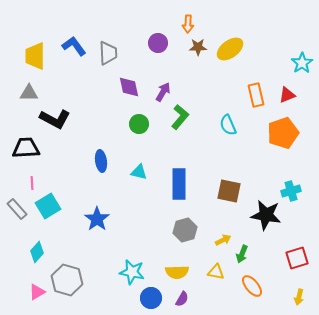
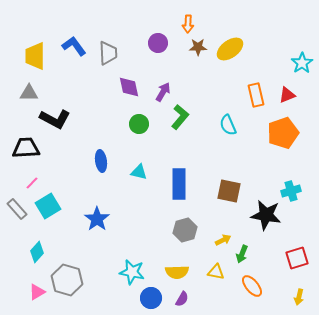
pink line at (32, 183): rotated 48 degrees clockwise
